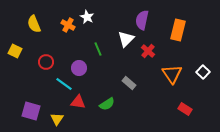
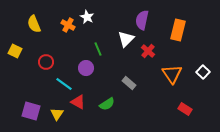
purple circle: moved 7 px right
red triangle: rotated 21 degrees clockwise
yellow triangle: moved 5 px up
